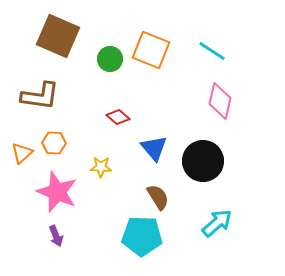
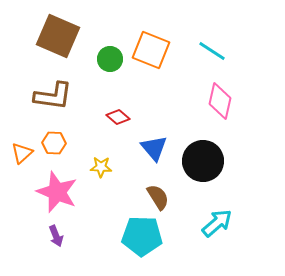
brown L-shape: moved 13 px right
